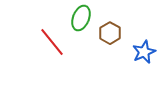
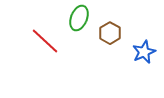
green ellipse: moved 2 px left
red line: moved 7 px left, 1 px up; rotated 8 degrees counterclockwise
